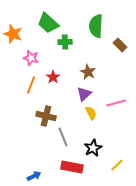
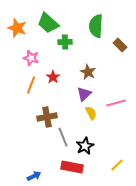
orange star: moved 4 px right, 6 px up
brown cross: moved 1 px right, 1 px down; rotated 24 degrees counterclockwise
black star: moved 8 px left, 2 px up
